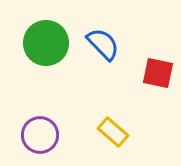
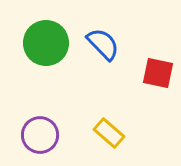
yellow rectangle: moved 4 px left, 1 px down
